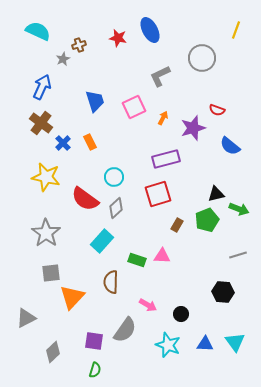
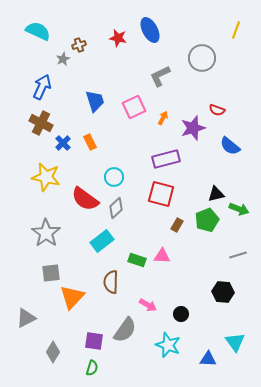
brown cross at (41, 123): rotated 10 degrees counterclockwise
red square at (158, 194): moved 3 px right; rotated 32 degrees clockwise
cyan rectangle at (102, 241): rotated 10 degrees clockwise
blue triangle at (205, 344): moved 3 px right, 15 px down
gray diamond at (53, 352): rotated 15 degrees counterclockwise
green semicircle at (95, 370): moved 3 px left, 2 px up
